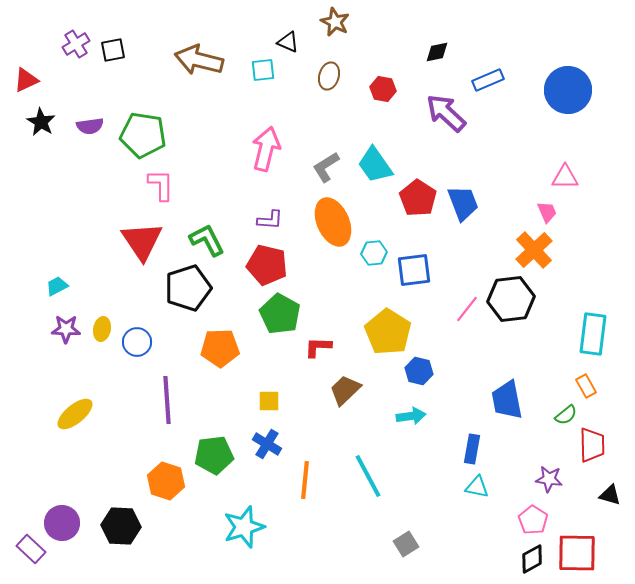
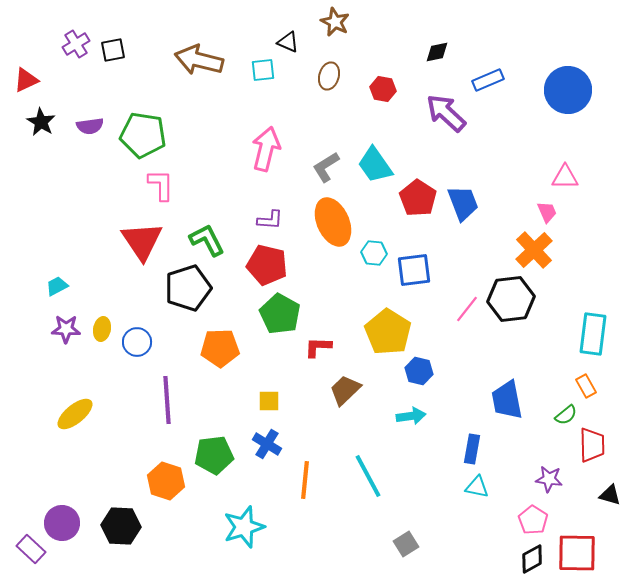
cyan hexagon at (374, 253): rotated 10 degrees clockwise
